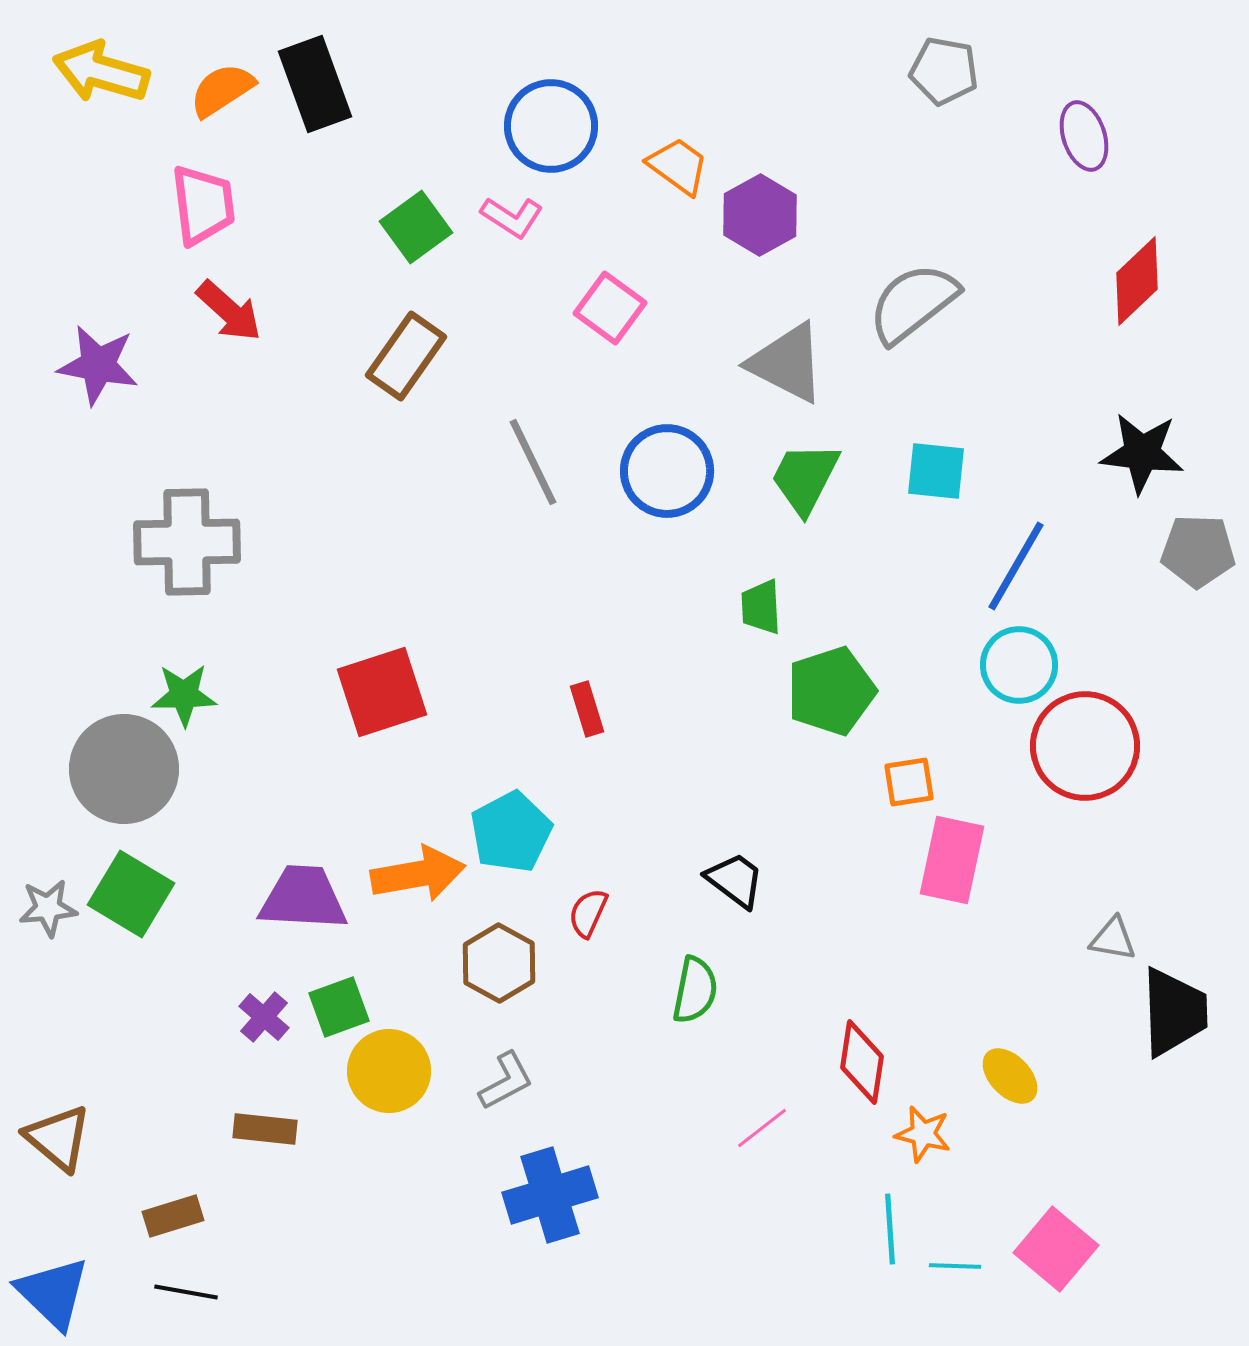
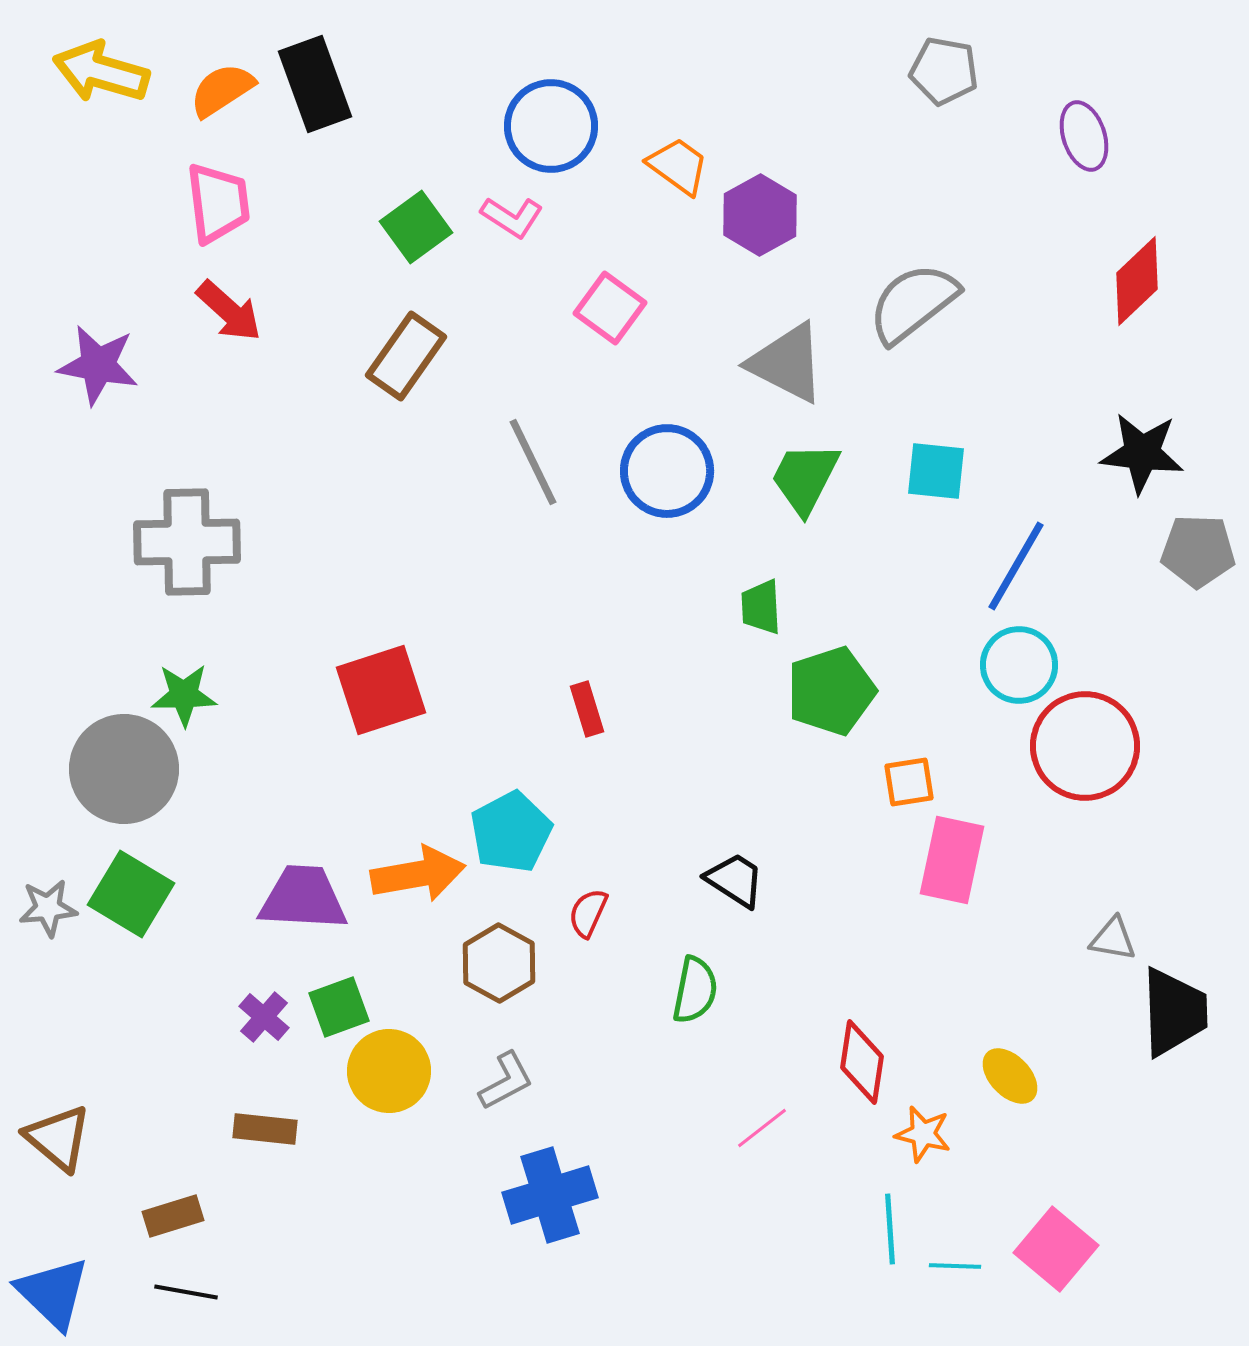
pink trapezoid at (203, 205): moved 15 px right, 2 px up
red square at (382, 692): moved 1 px left, 2 px up
black trapezoid at (735, 880): rotated 4 degrees counterclockwise
